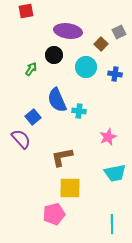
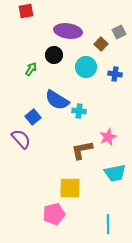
blue semicircle: rotated 35 degrees counterclockwise
brown L-shape: moved 20 px right, 7 px up
cyan line: moved 4 px left
